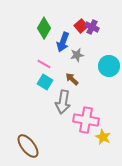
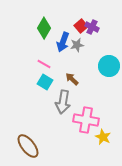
gray star: moved 10 px up
